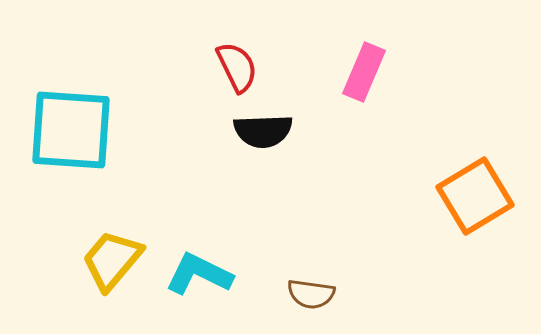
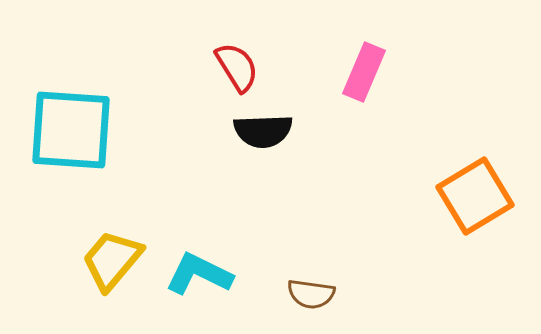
red semicircle: rotated 6 degrees counterclockwise
